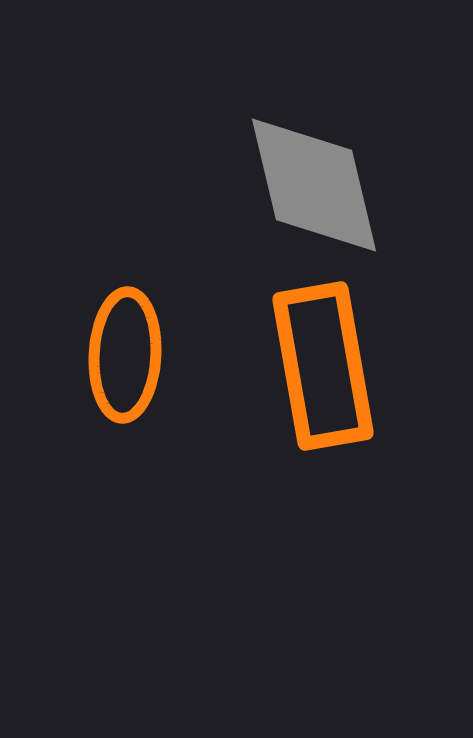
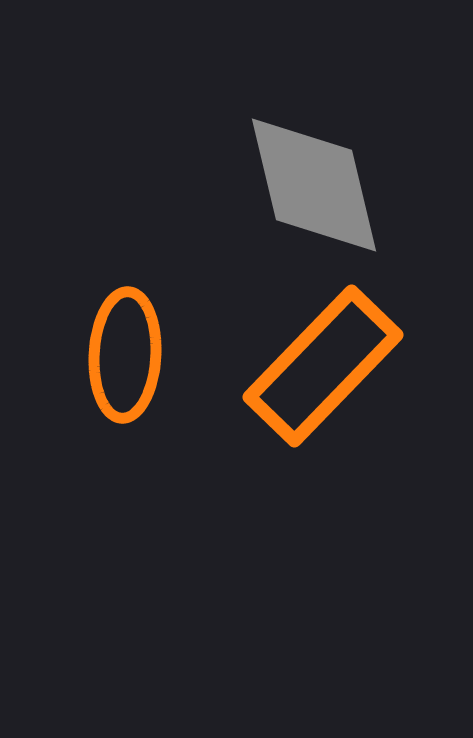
orange rectangle: rotated 54 degrees clockwise
